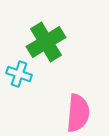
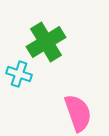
pink semicircle: rotated 24 degrees counterclockwise
